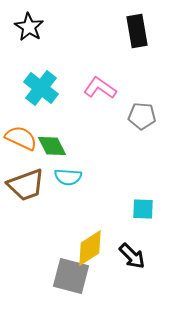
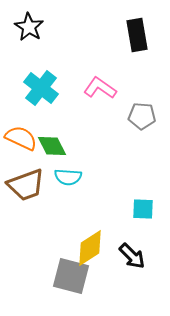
black rectangle: moved 4 px down
